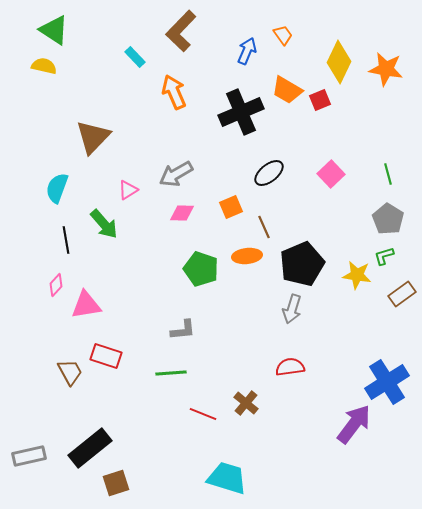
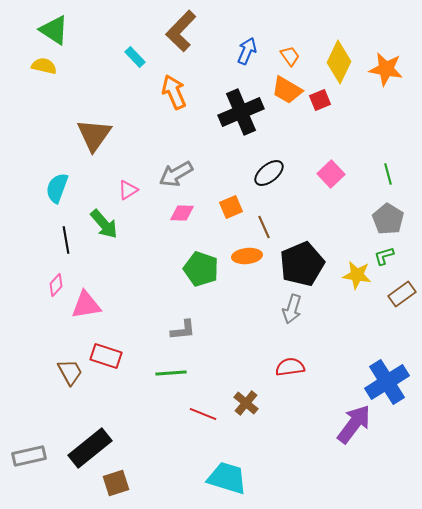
orange trapezoid at (283, 35): moved 7 px right, 21 px down
brown triangle at (93, 137): moved 1 px right, 2 px up; rotated 9 degrees counterclockwise
